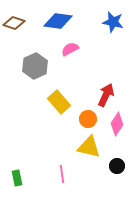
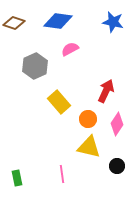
red arrow: moved 4 px up
